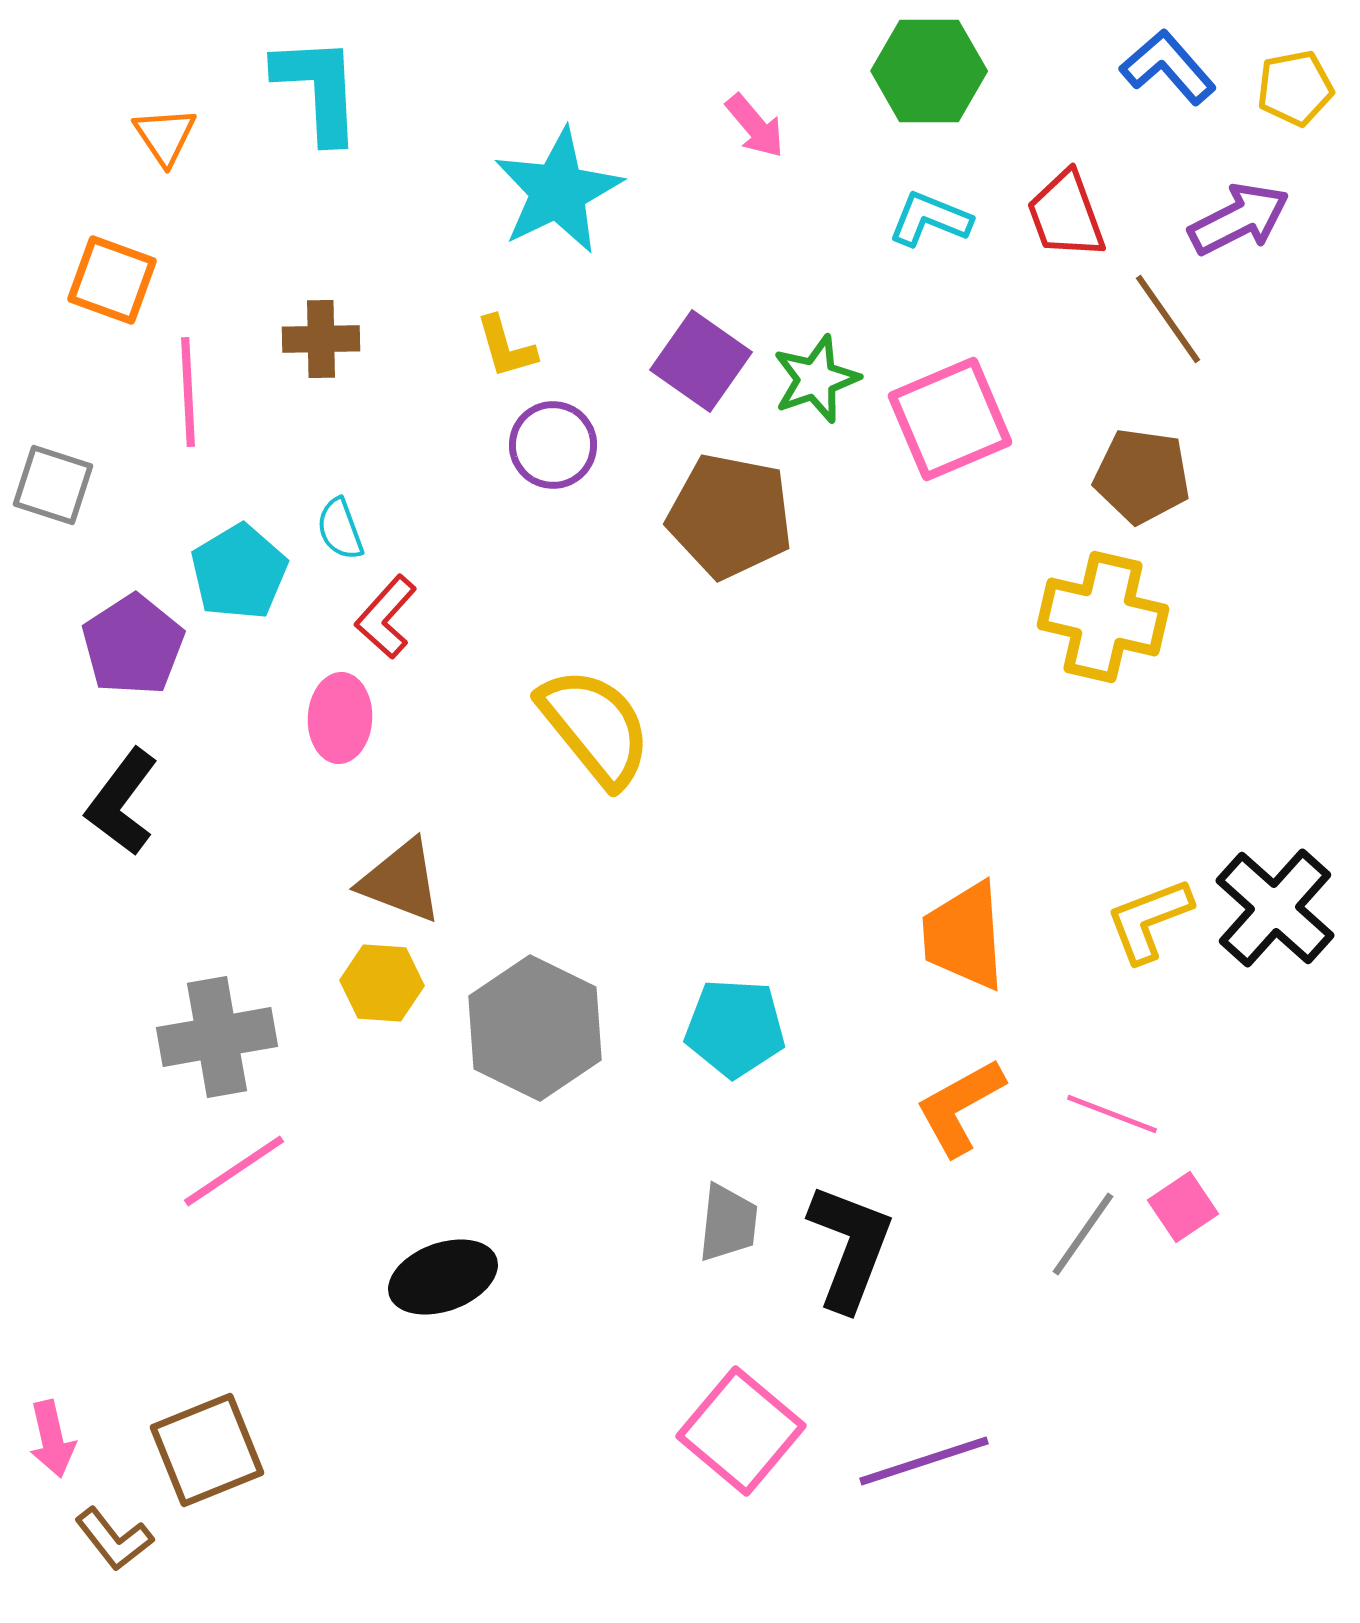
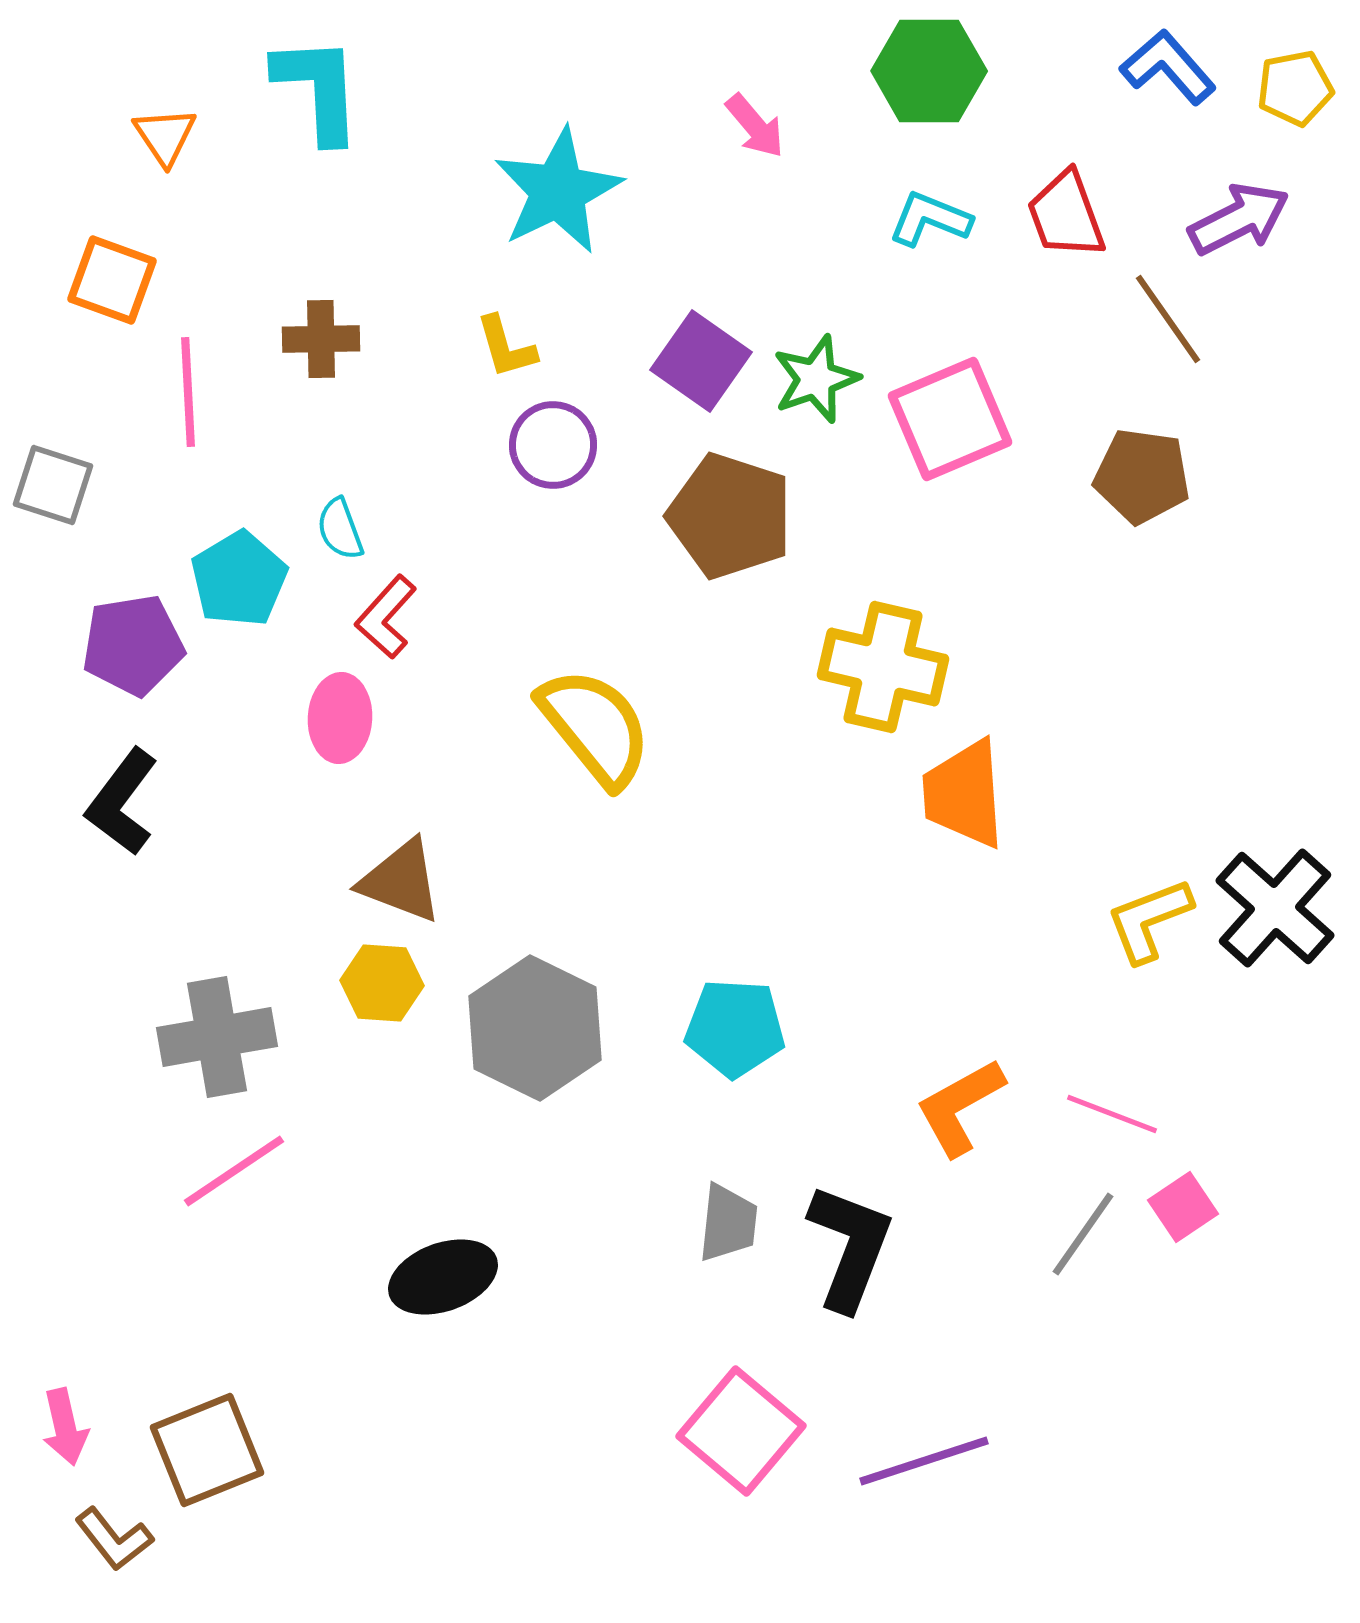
brown pentagon at (730, 516): rotated 7 degrees clockwise
cyan pentagon at (239, 572): moved 7 px down
yellow cross at (1103, 617): moved 220 px left, 50 px down
purple pentagon at (133, 645): rotated 24 degrees clockwise
orange trapezoid at (964, 936): moved 142 px up
pink arrow at (52, 1439): moved 13 px right, 12 px up
